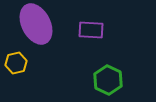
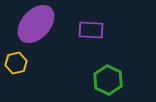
purple ellipse: rotated 69 degrees clockwise
